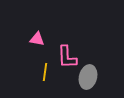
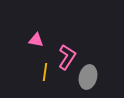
pink triangle: moved 1 px left, 1 px down
pink L-shape: rotated 145 degrees counterclockwise
